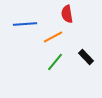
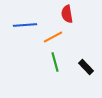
blue line: moved 1 px down
black rectangle: moved 10 px down
green line: rotated 54 degrees counterclockwise
